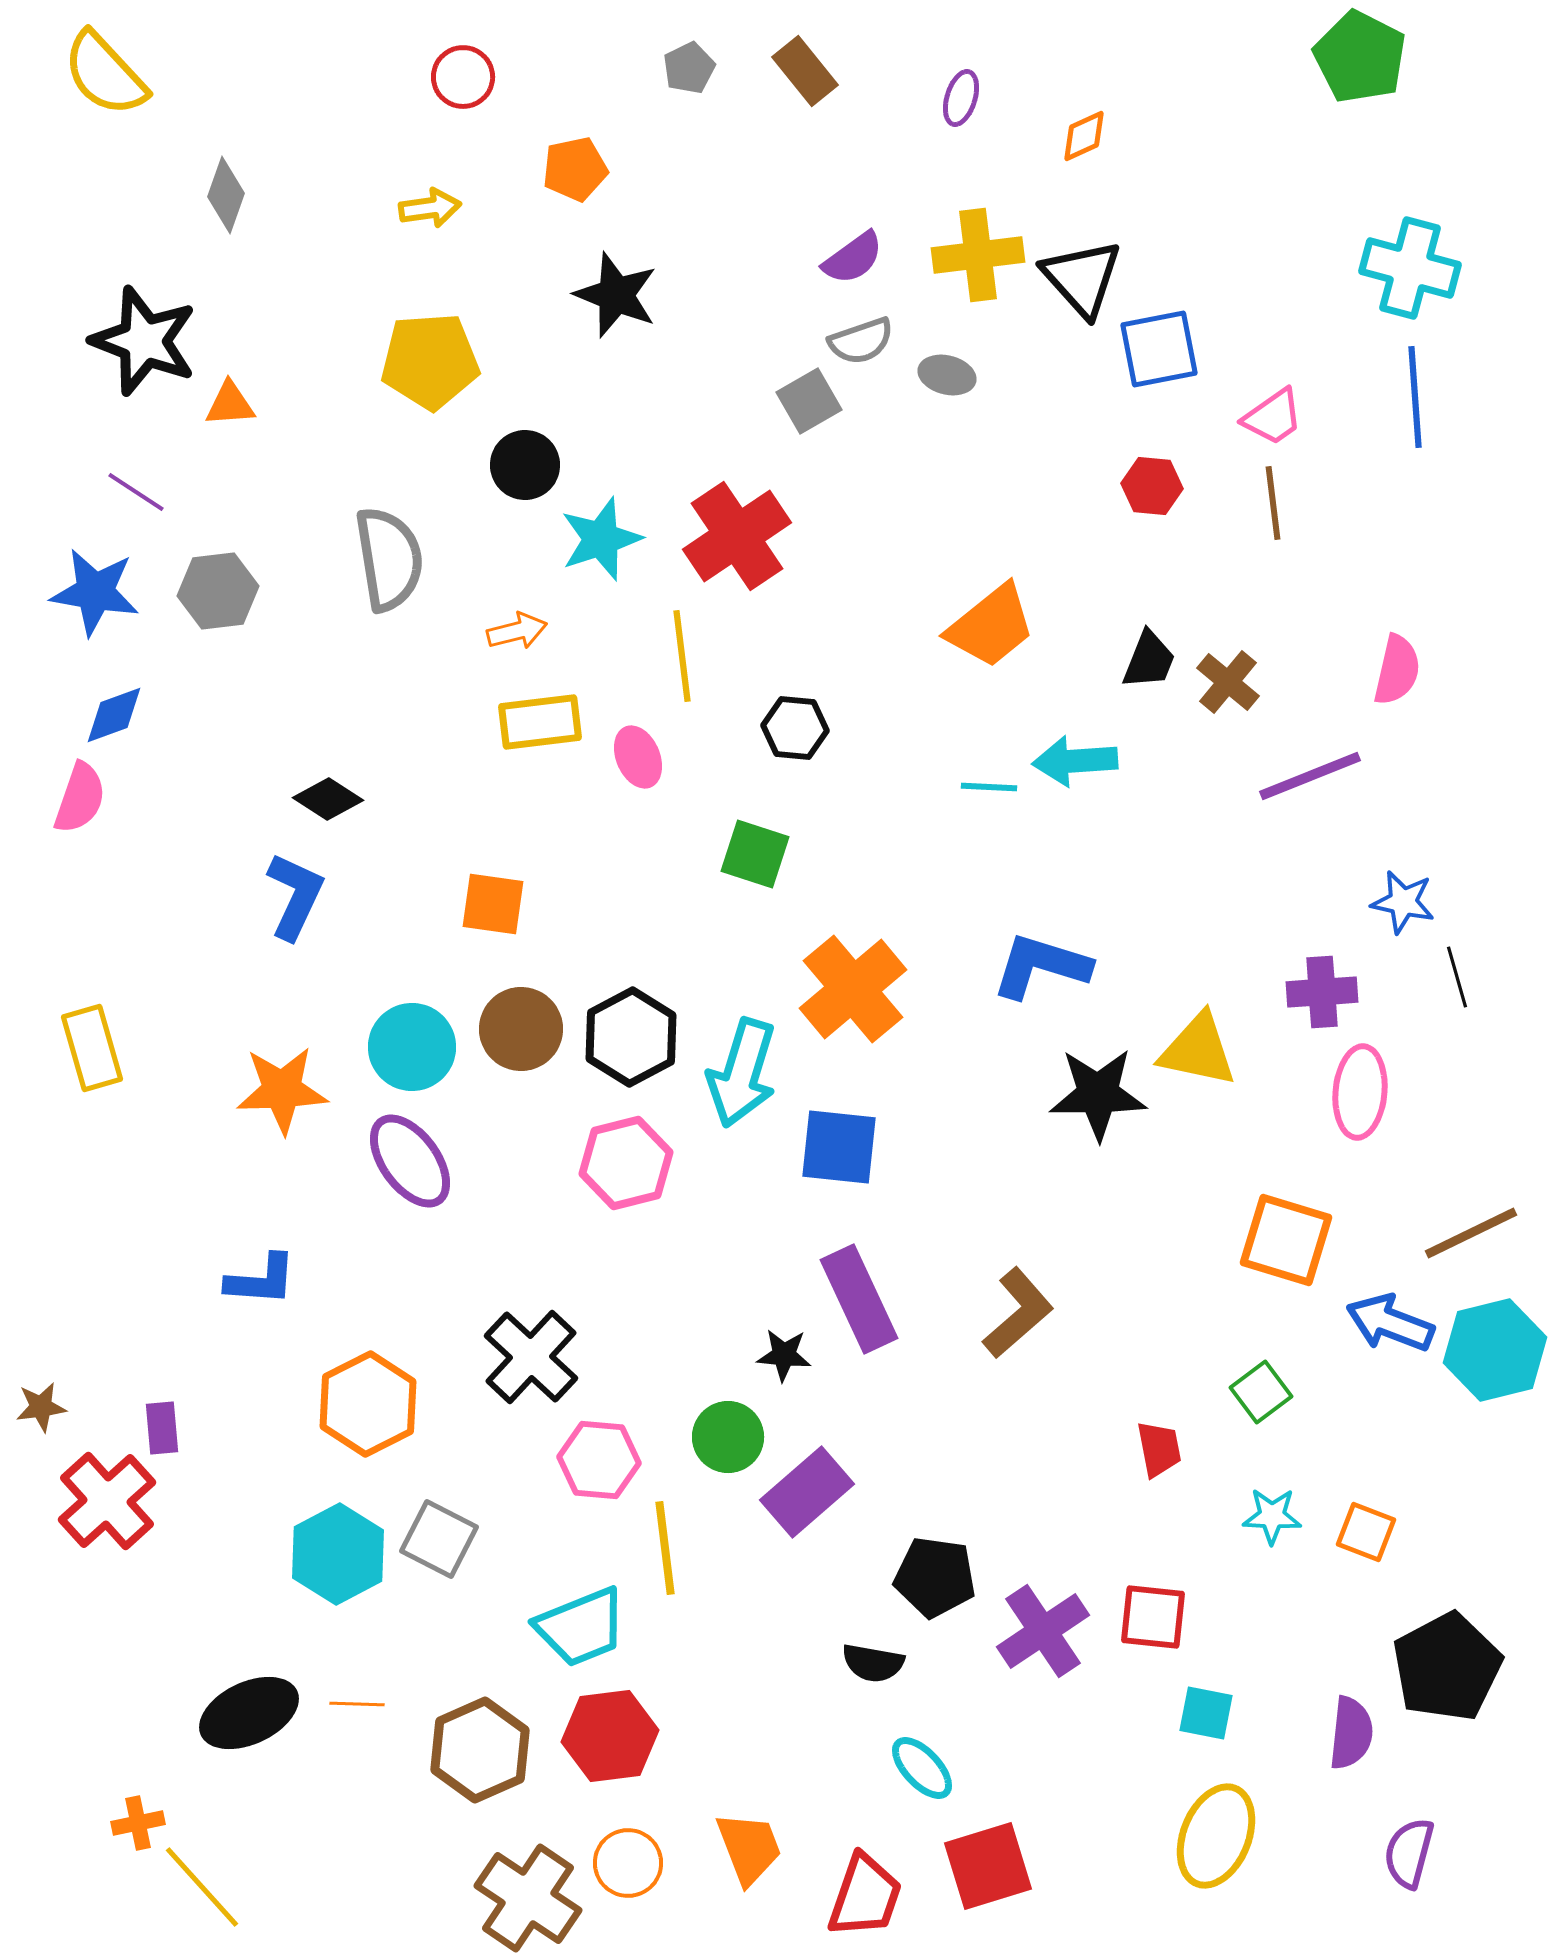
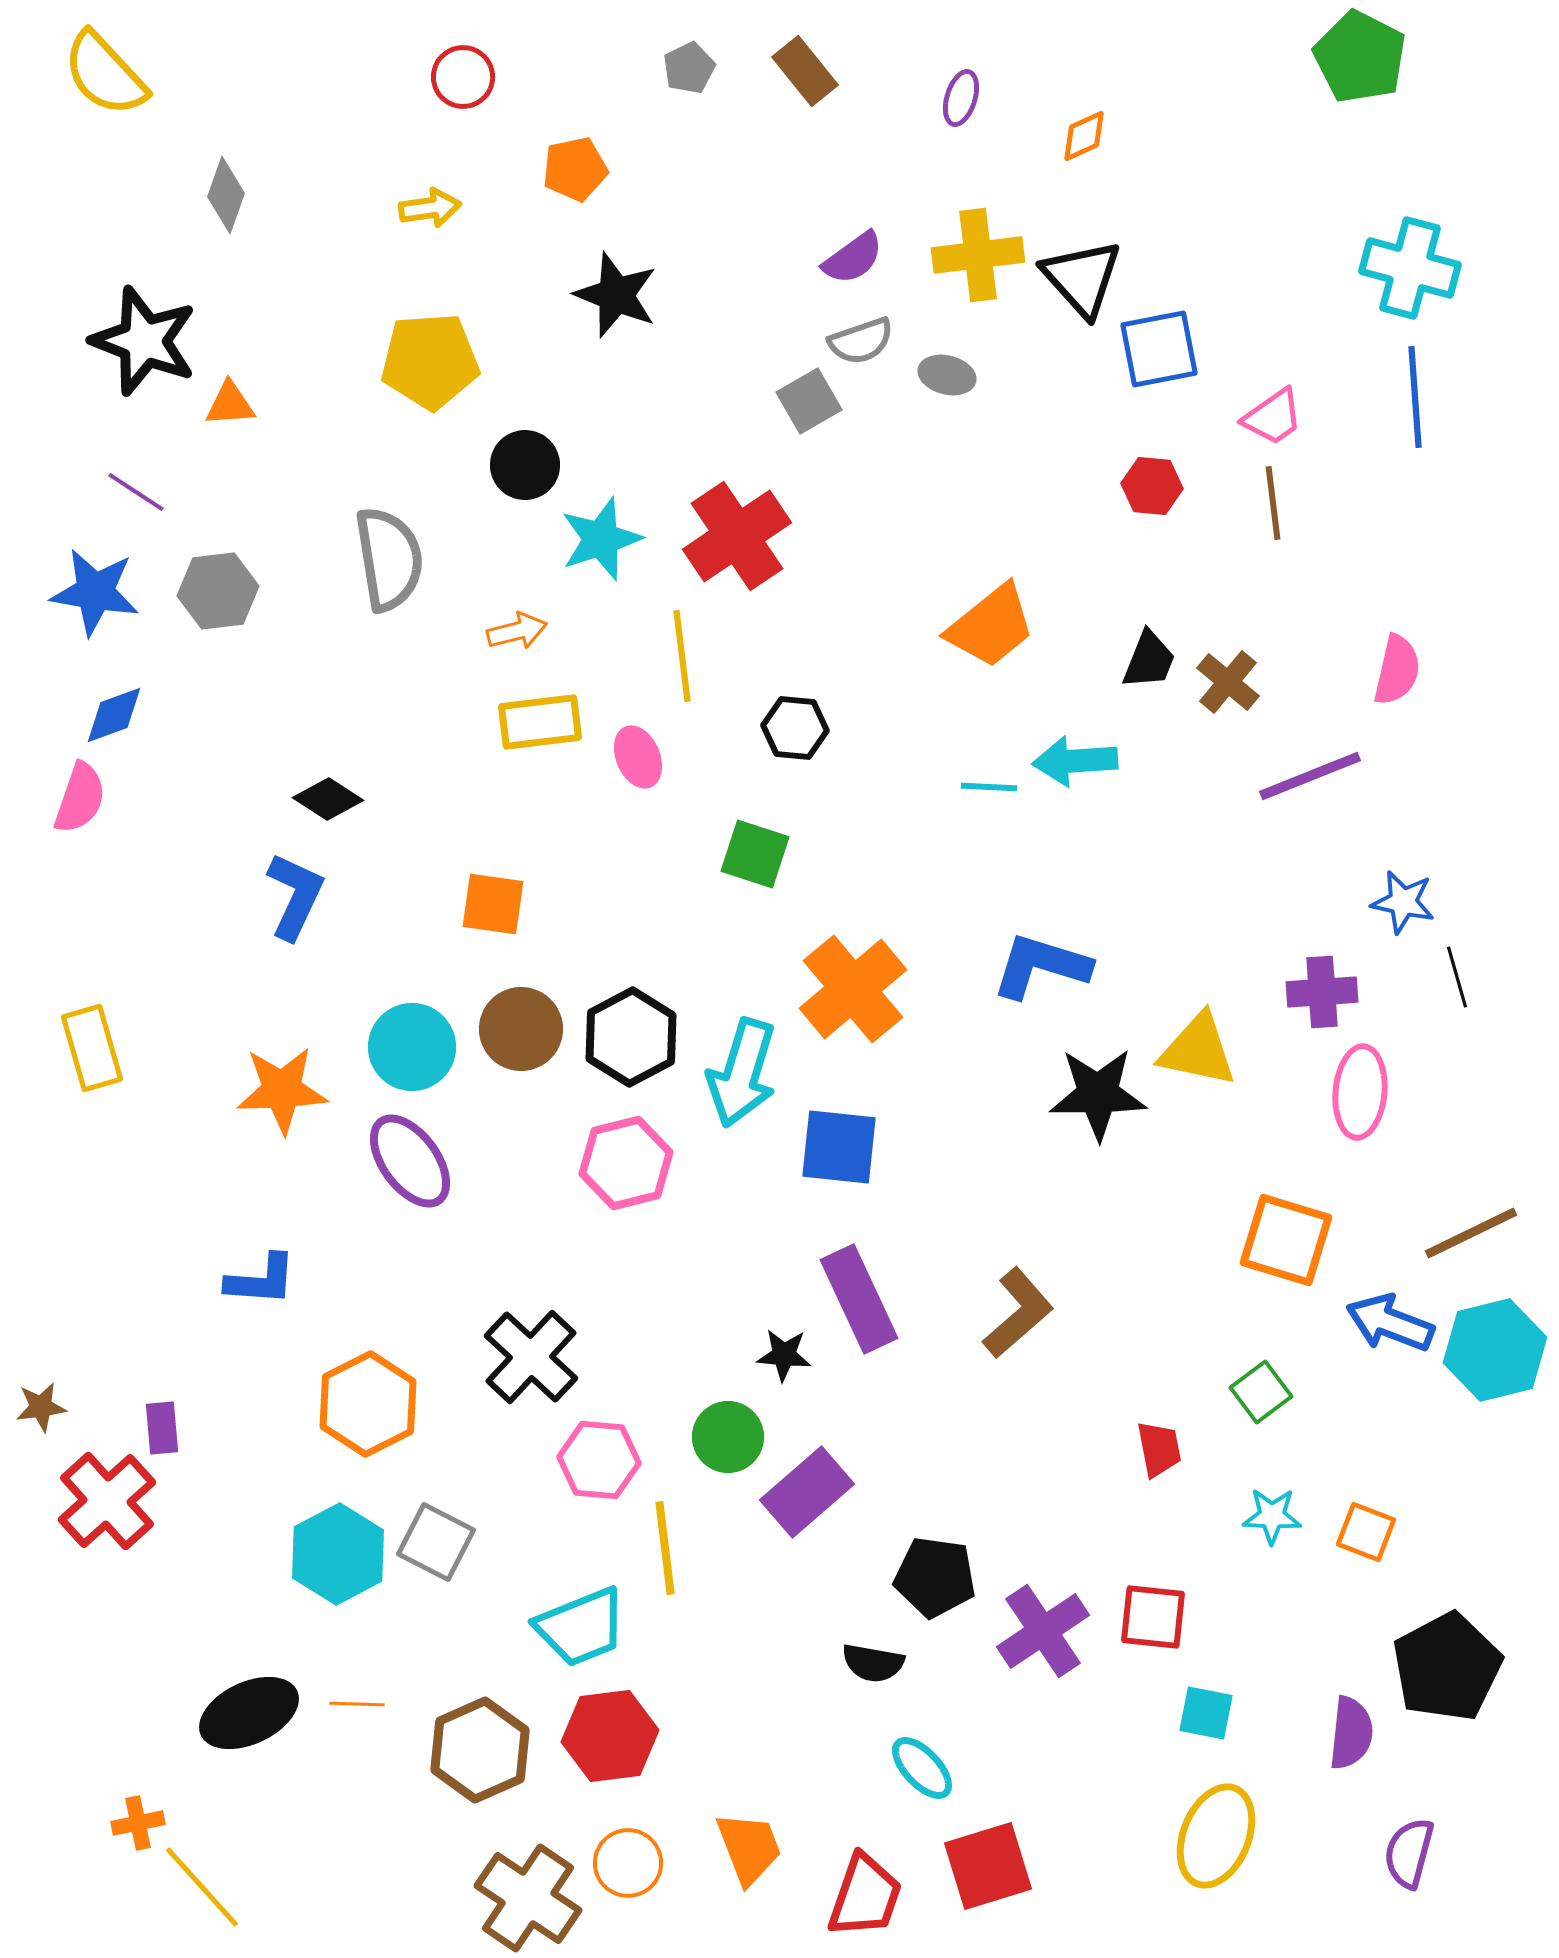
gray square at (439, 1539): moved 3 px left, 3 px down
